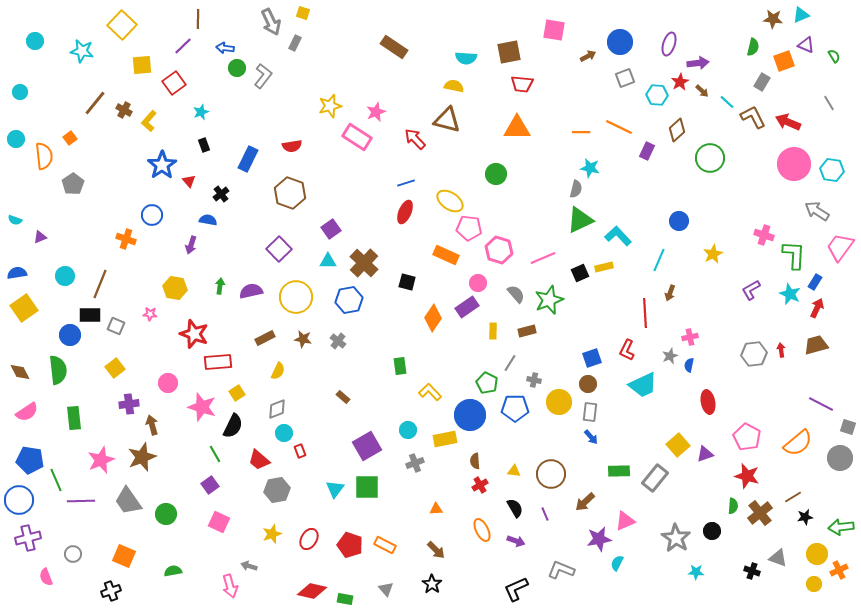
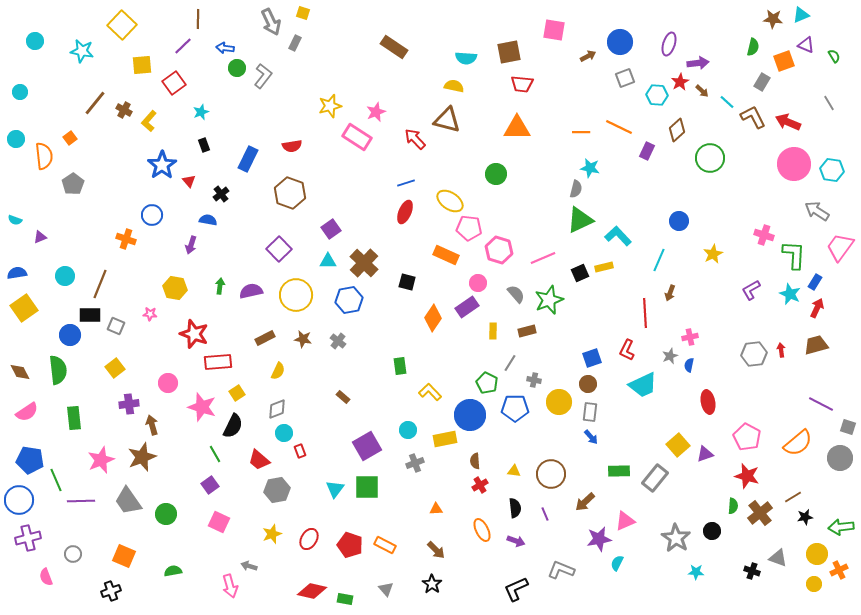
yellow circle at (296, 297): moved 2 px up
black semicircle at (515, 508): rotated 24 degrees clockwise
